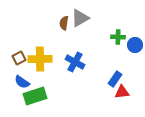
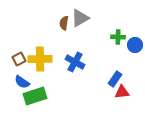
brown square: moved 1 px down
